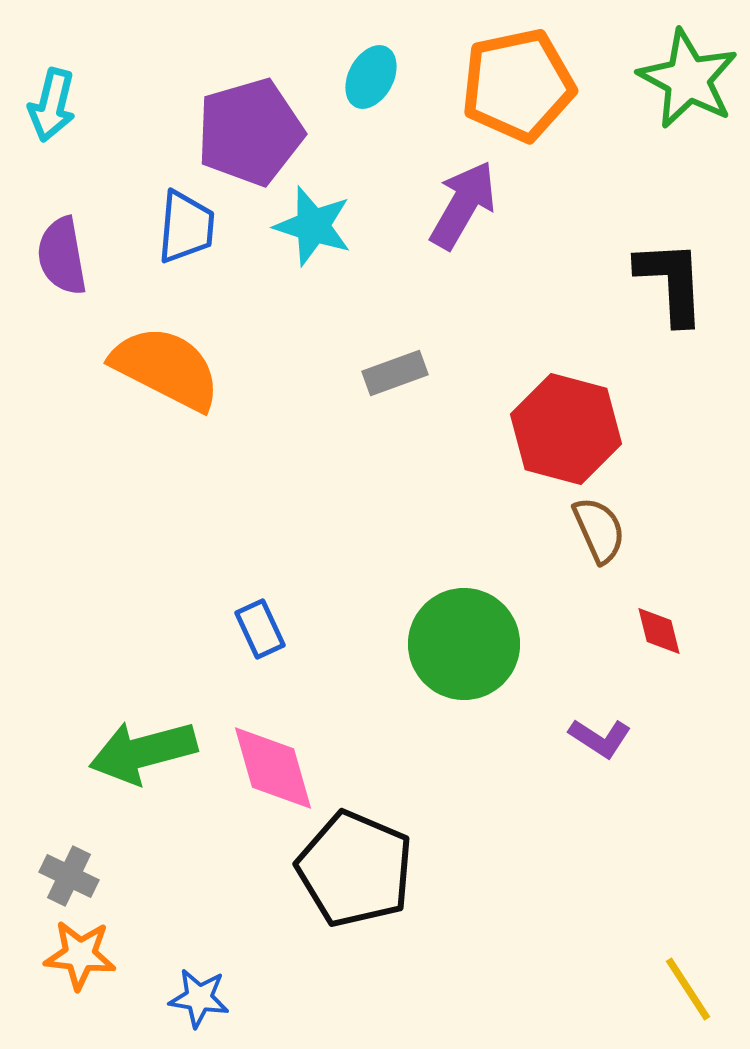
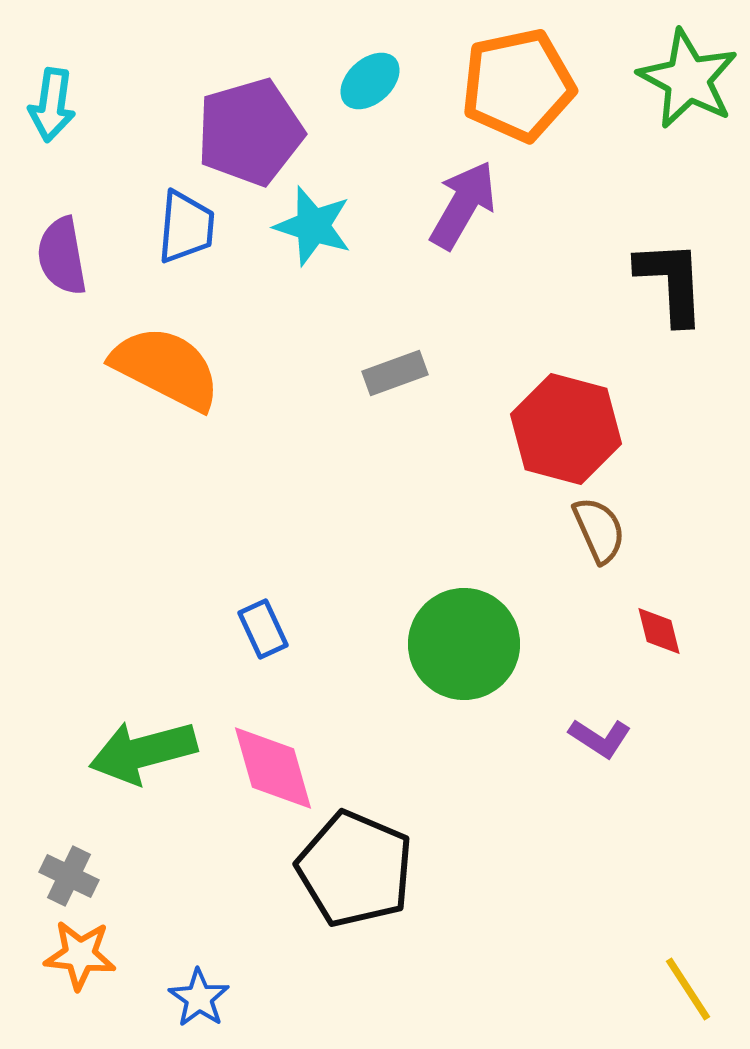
cyan ellipse: moved 1 px left, 4 px down; rotated 20 degrees clockwise
cyan arrow: rotated 6 degrees counterclockwise
blue rectangle: moved 3 px right
blue star: rotated 26 degrees clockwise
